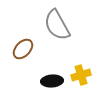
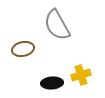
brown ellipse: rotated 35 degrees clockwise
black ellipse: moved 2 px down
